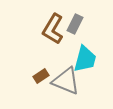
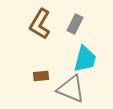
brown L-shape: moved 13 px left, 5 px up
brown rectangle: rotated 28 degrees clockwise
gray triangle: moved 5 px right, 8 px down
